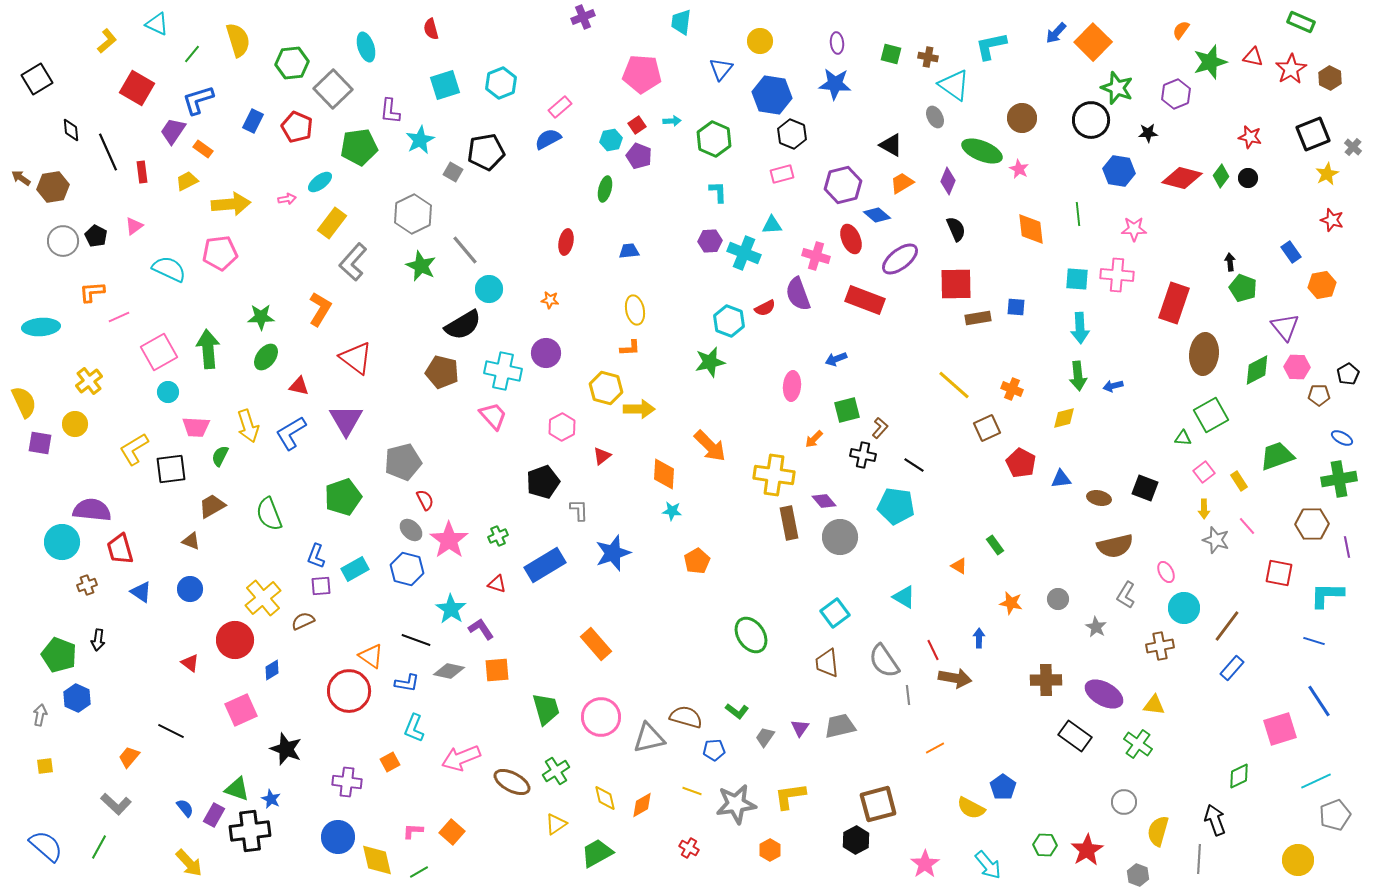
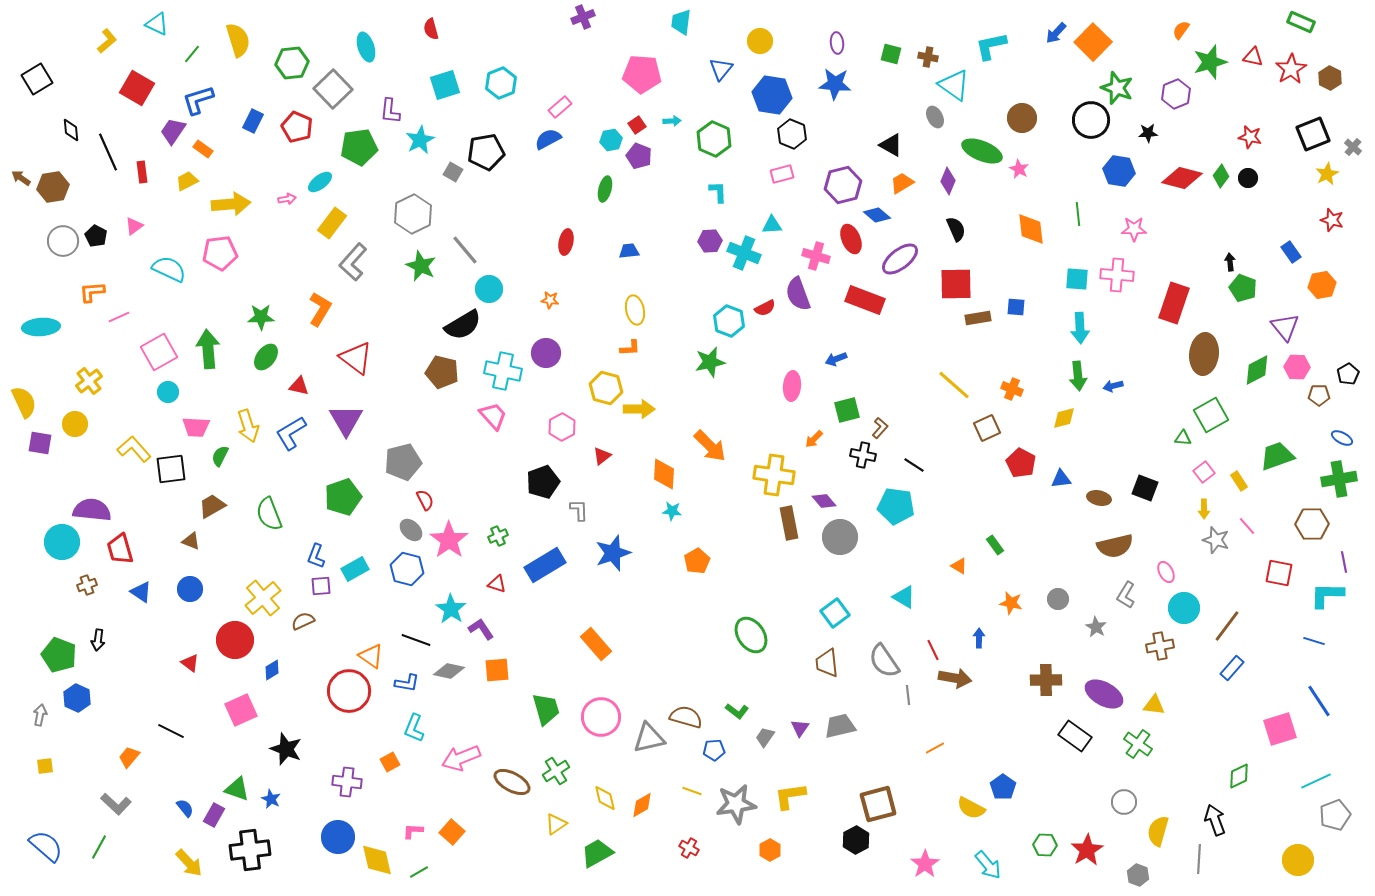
yellow L-shape at (134, 449): rotated 80 degrees clockwise
purple line at (1347, 547): moved 3 px left, 15 px down
black cross at (250, 831): moved 19 px down
